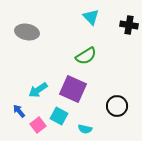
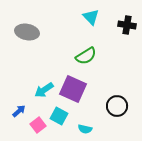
black cross: moved 2 px left
cyan arrow: moved 6 px right
blue arrow: rotated 88 degrees clockwise
